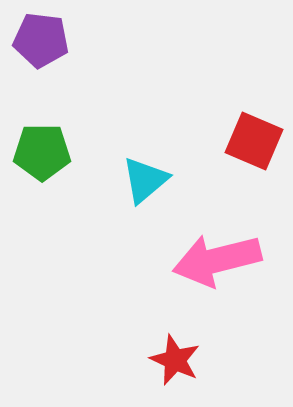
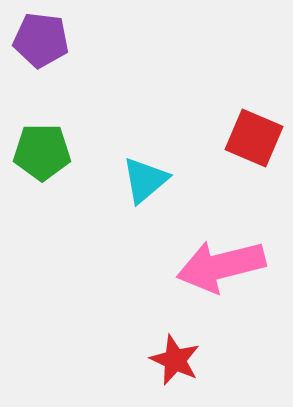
red square: moved 3 px up
pink arrow: moved 4 px right, 6 px down
